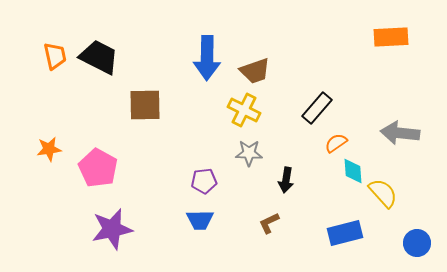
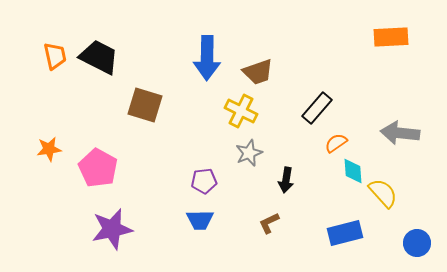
brown trapezoid: moved 3 px right, 1 px down
brown square: rotated 18 degrees clockwise
yellow cross: moved 3 px left, 1 px down
gray star: rotated 24 degrees counterclockwise
